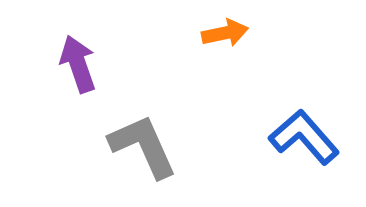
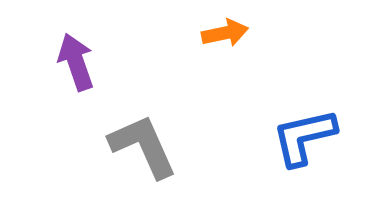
purple arrow: moved 2 px left, 2 px up
blue L-shape: rotated 62 degrees counterclockwise
